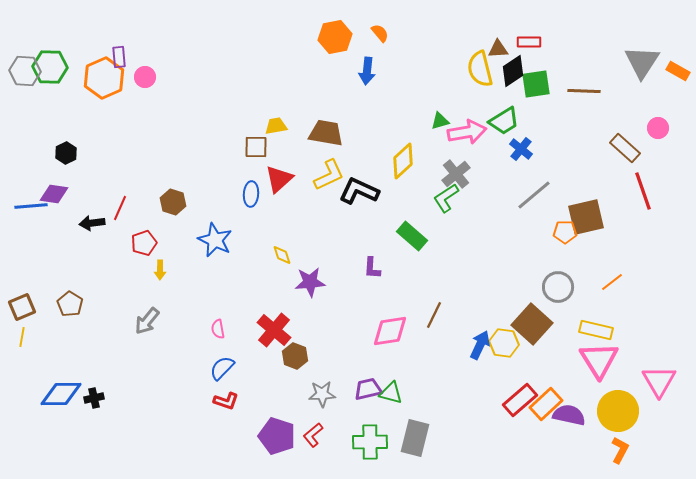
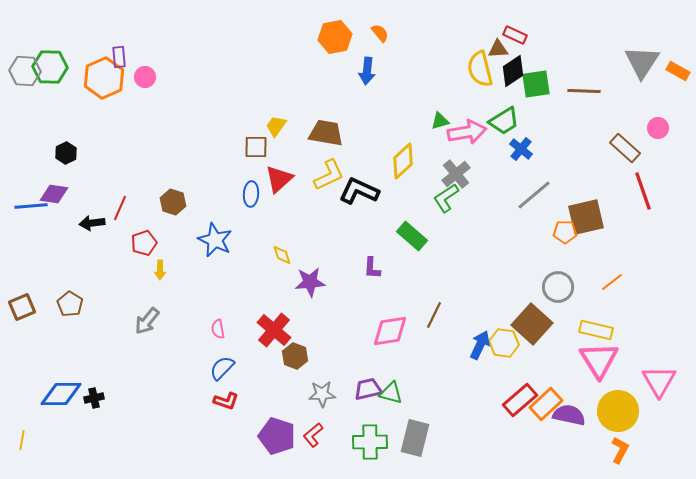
red rectangle at (529, 42): moved 14 px left, 7 px up; rotated 25 degrees clockwise
yellow trapezoid at (276, 126): rotated 45 degrees counterclockwise
yellow line at (22, 337): moved 103 px down
